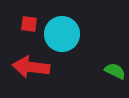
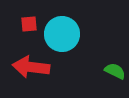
red square: rotated 12 degrees counterclockwise
